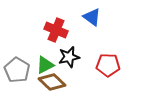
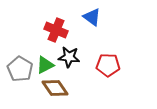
black star: rotated 20 degrees clockwise
gray pentagon: moved 3 px right, 1 px up
brown diamond: moved 3 px right, 6 px down; rotated 12 degrees clockwise
